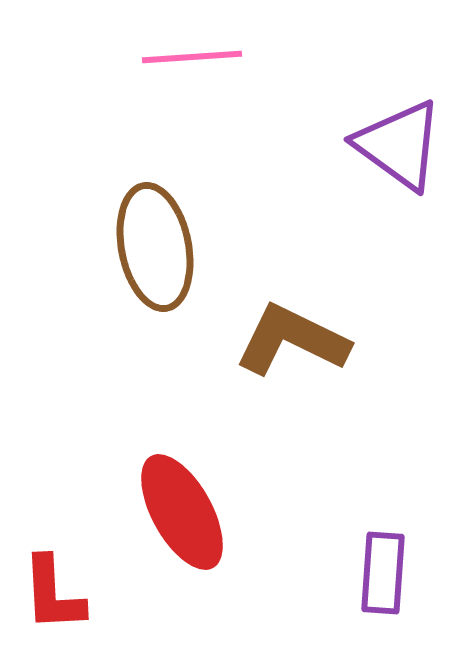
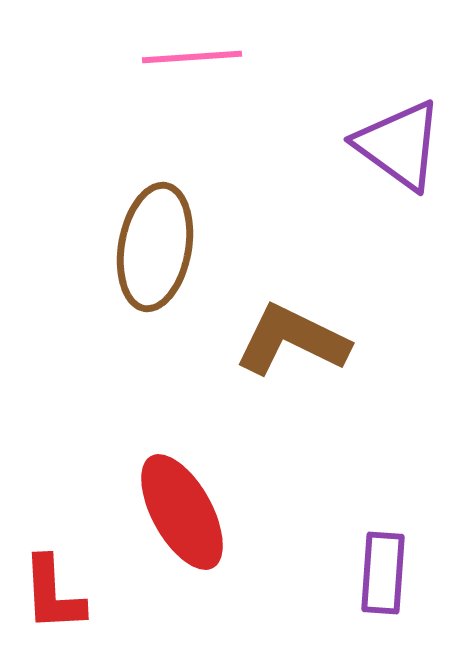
brown ellipse: rotated 21 degrees clockwise
